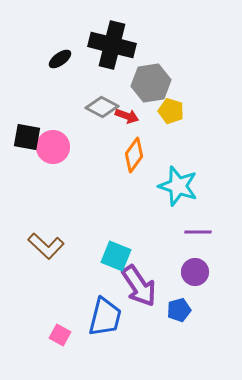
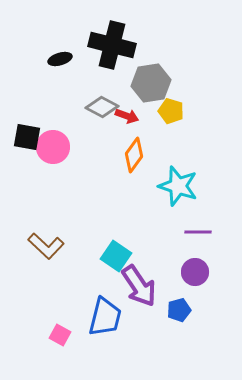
black ellipse: rotated 20 degrees clockwise
cyan square: rotated 12 degrees clockwise
